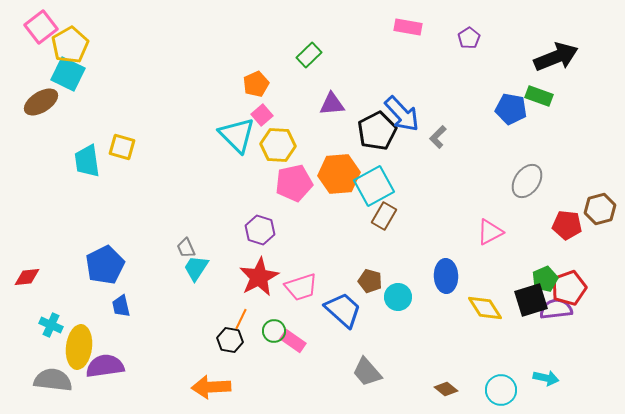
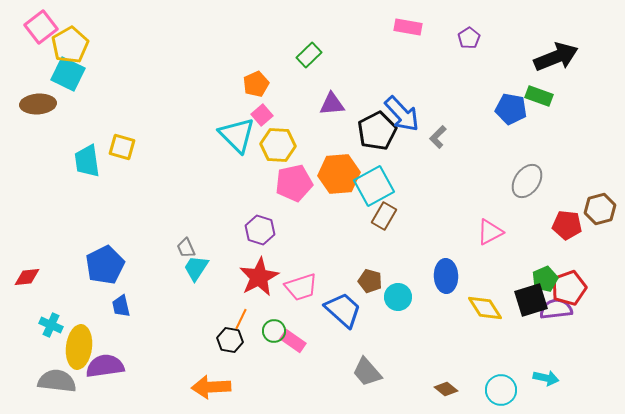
brown ellipse at (41, 102): moved 3 px left, 2 px down; rotated 28 degrees clockwise
gray semicircle at (53, 380): moved 4 px right, 1 px down
